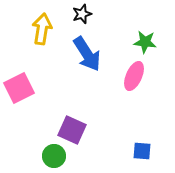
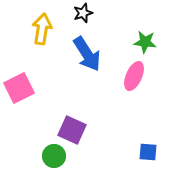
black star: moved 1 px right, 1 px up
blue square: moved 6 px right, 1 px down
